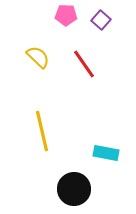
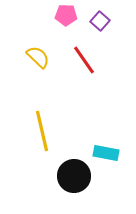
purple square: moved 1 px left, 1 px down
red line: moved 4 px up
black circle: moved 13 px up
